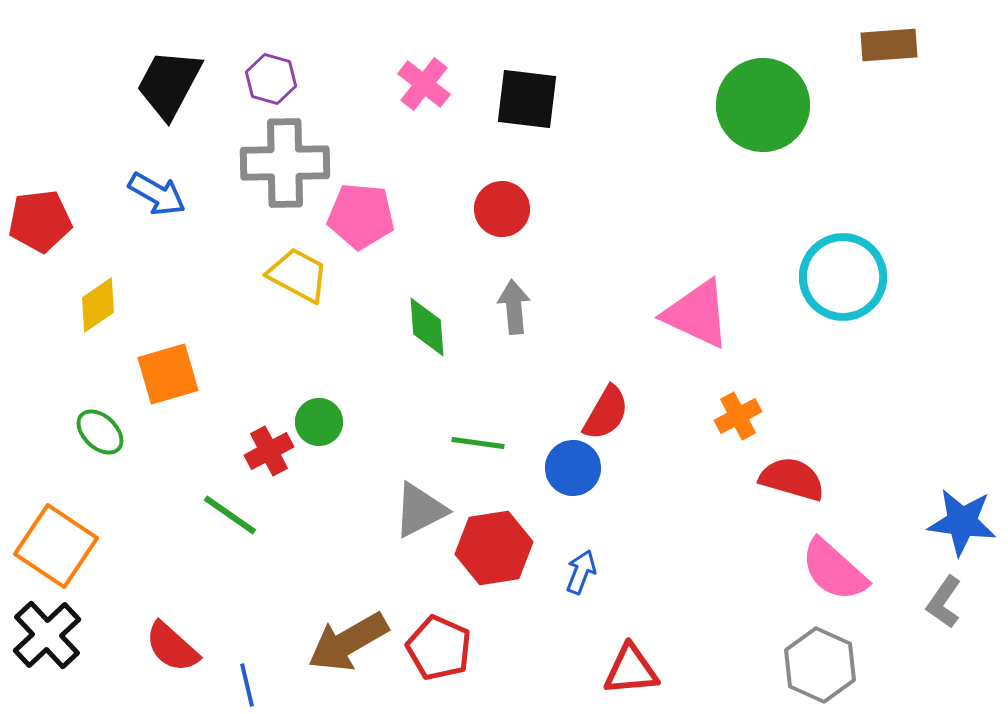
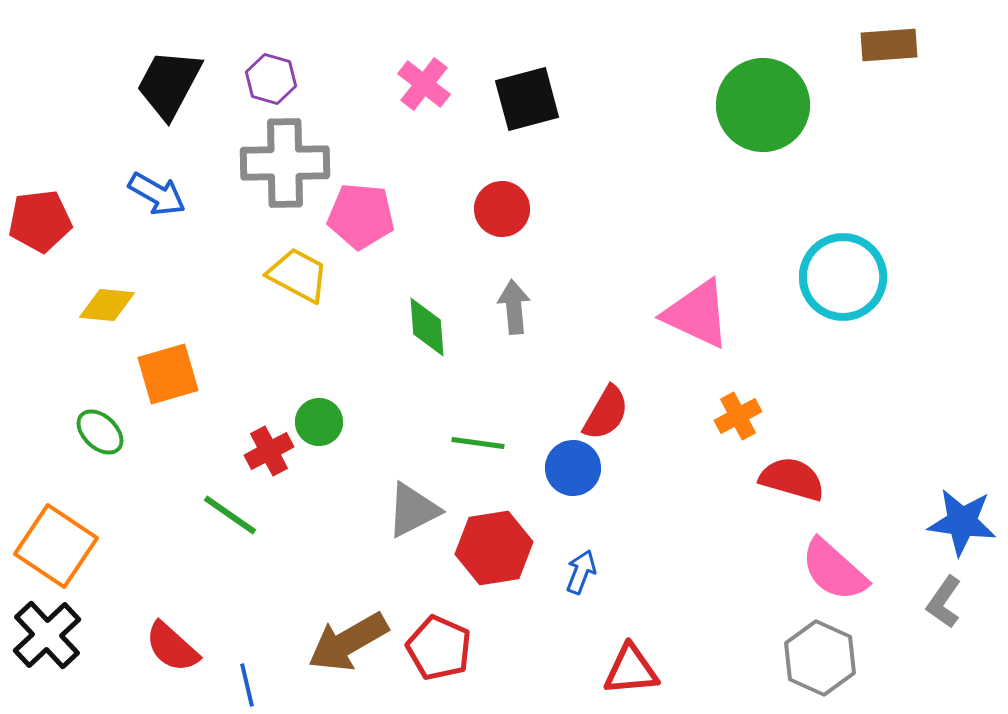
black square at (527, 99): rotated 22 degrees counterclockwise
yellow diamond at (98, 305): moved 9 px right; rotated 40 degrees clockwise
gray triangle at (420, 510): moved 7 px left
gray hexagon at (820, 665): moved 7 px up
